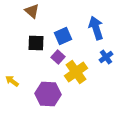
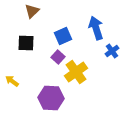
brown triangle: rotated 35 degrees clockwise
black square: moved 10 px left
blue cross: moved 6 px right, 6 px up
purple hexagon: moved 3 px right, 4 px down
